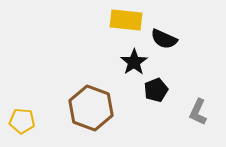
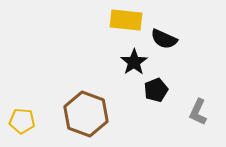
brown hexagon: moved 5 px left, 6 px down
